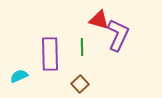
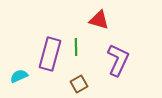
purple L-shape: moved 25 px down
green line: moved 6 px left
purple rectangle: rotated 16 degrees clockwise
brown square: moved 1 px left; rotated 12 degrees clockwise
